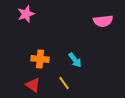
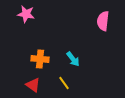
pink star: rotated 30 degrees clockwise
pink semicircle: rotated 102 degrees clockwise
cyan arrow: moved 2 px left, 1 px up
